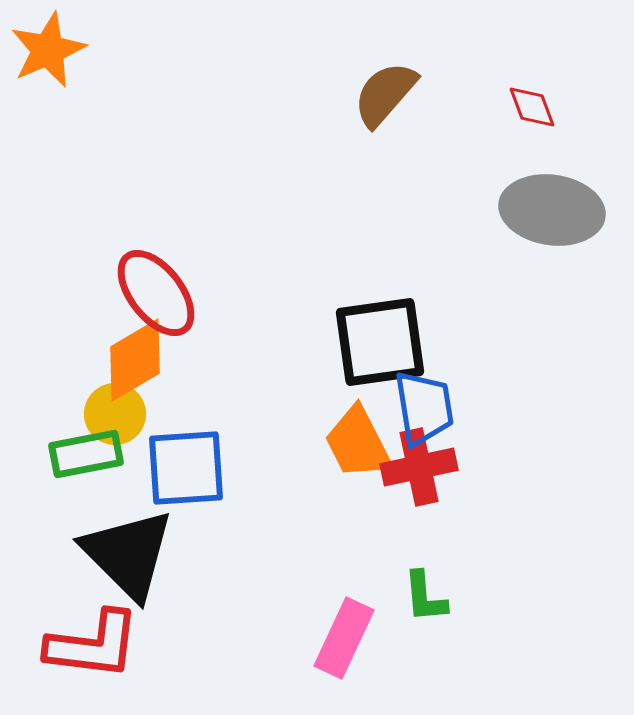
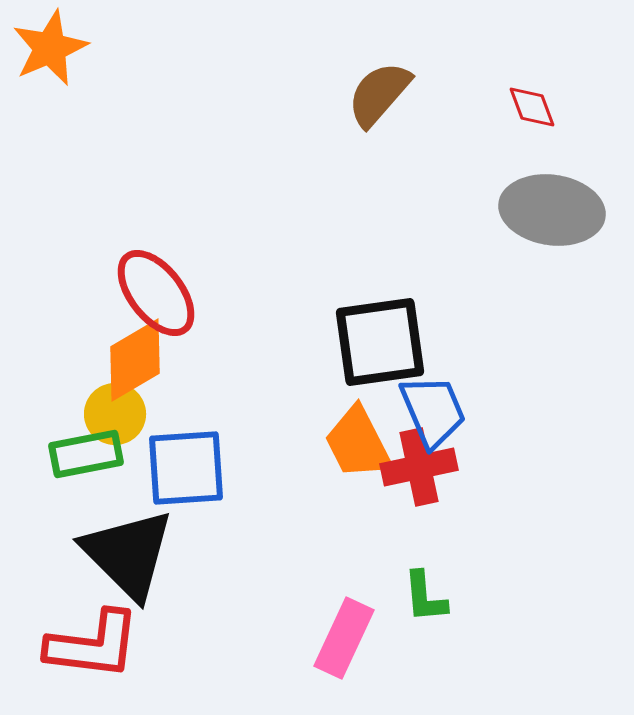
orange star: moved 2 px right, 2 px up
brown semicircle: moved 6 px left
blue trapezoid: moved 9 px right, 3 px down; rotated 14 degrees counterclockwise
